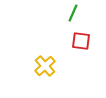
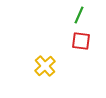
green line: moved 6 px right, 2 px down
